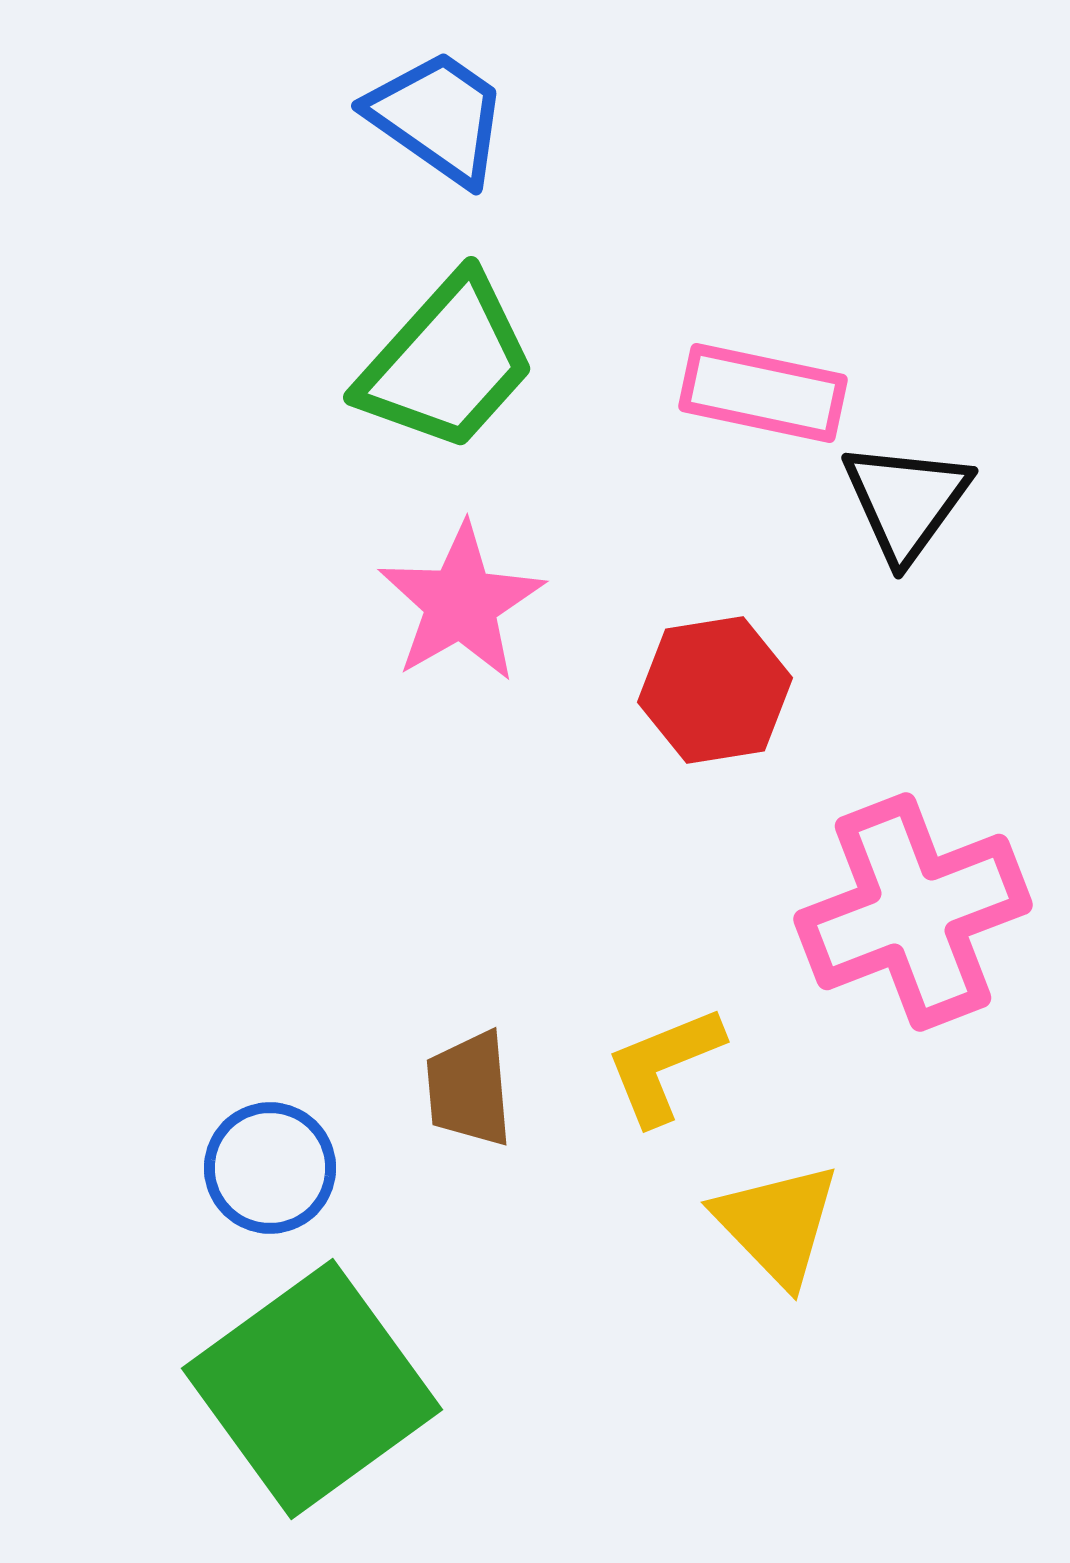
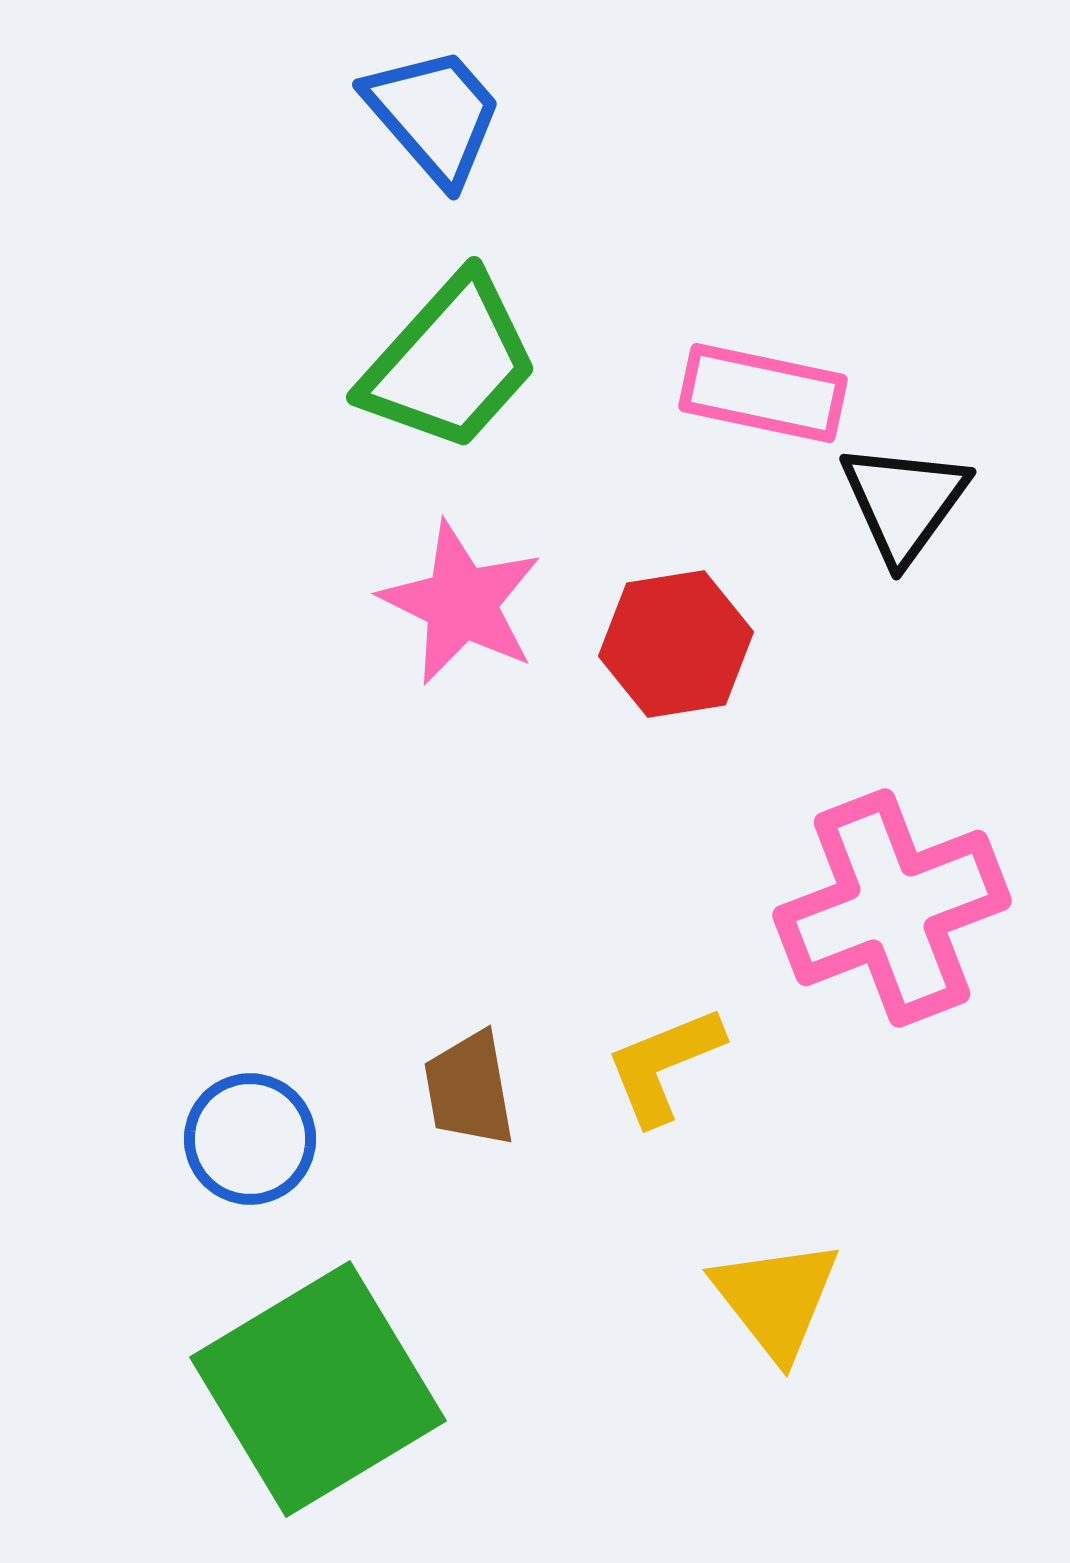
blue trapezoid: moved 4 px left, 2 px up; rotated 14 degrees clockwise
green trapezoid: moved 3 px right
black triangle: moved 2 px left, 1 px down
pink star: rotated 16 degrees counterclockwise
red hexagon: moved 39 px left, 46 px up
pink cross: moved 21 px left, 4 px up
brown trapezoid: rotated 5 degrees counterclockwise
blue circle: moved 20 px left, 29 px up
yellow triangle: moved 1 px left, 75 px down; rotated 6 degrees clockwise
green square: moved 6 px right; rotated 5 degrees clockwise
